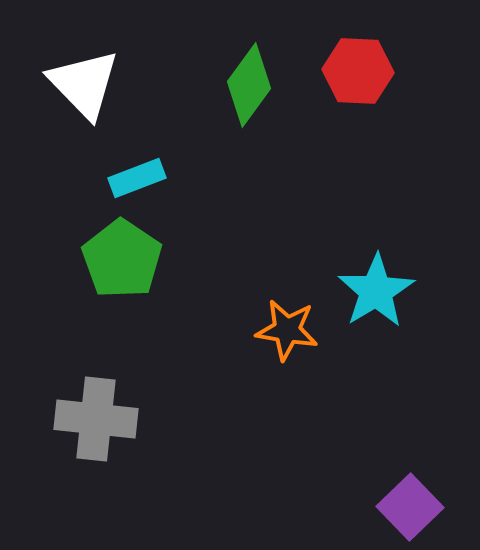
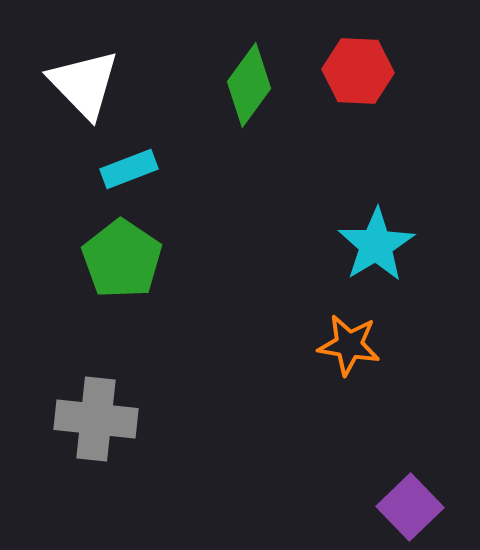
cyan rectangle: moved 8 px left, 9 px up
cyan star: moved 46 px up
orange star: moved 62 px right, 15 px down
